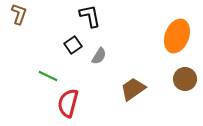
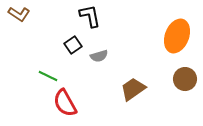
brown L-shape: rotated 105 degrees clockwise
gray semicircle: rotated 42 degrees clockwise
red semicircle: moved 3 px left; rotated 44 degrees counterclockwise
